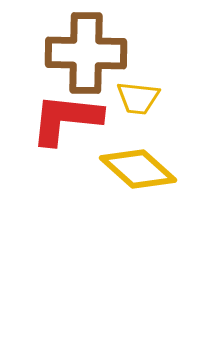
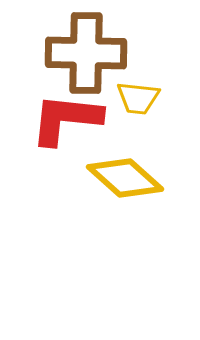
yellow diamond: moved 13 px left, 9 px down
